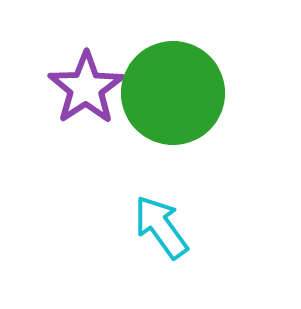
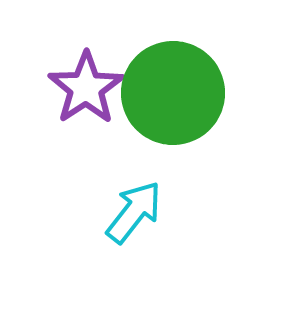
cyan arrow: moved 27 px left, 15 px up; rotated 74 degrees clockwise
